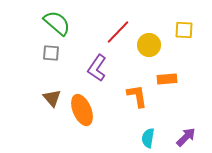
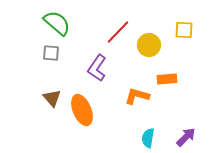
orange L-shape: rotated 65 degrees counterclockwise
